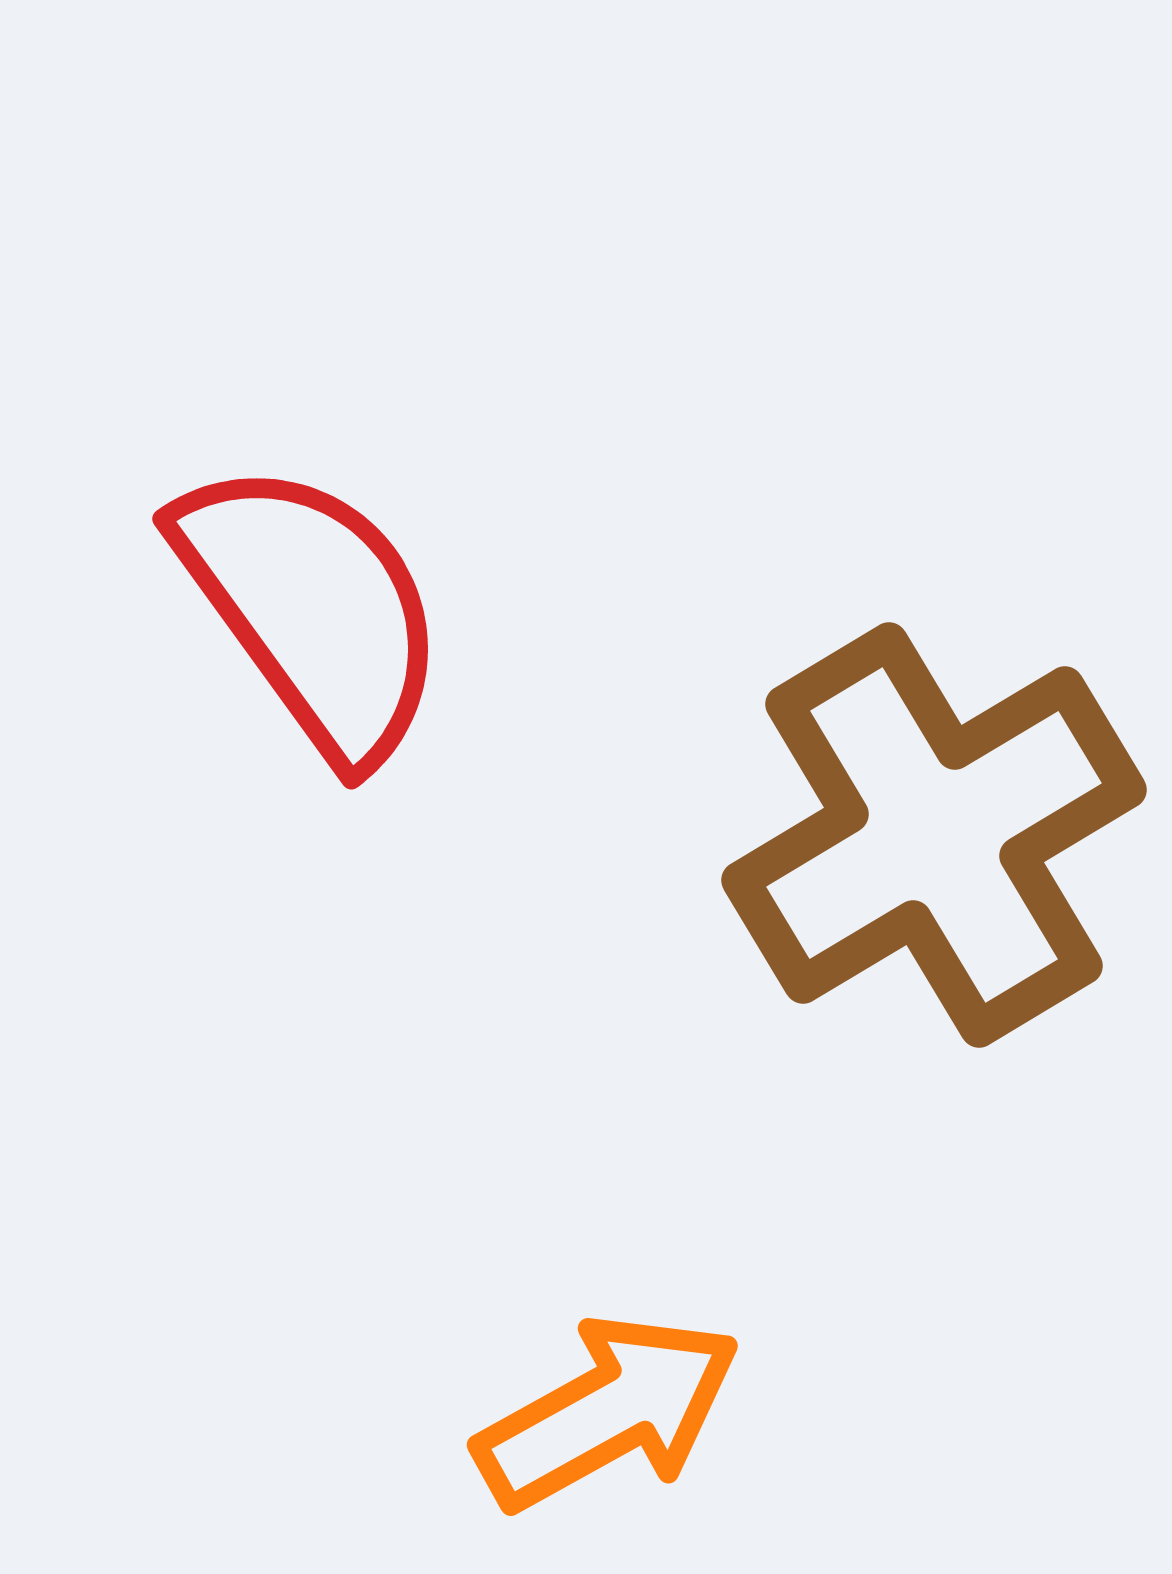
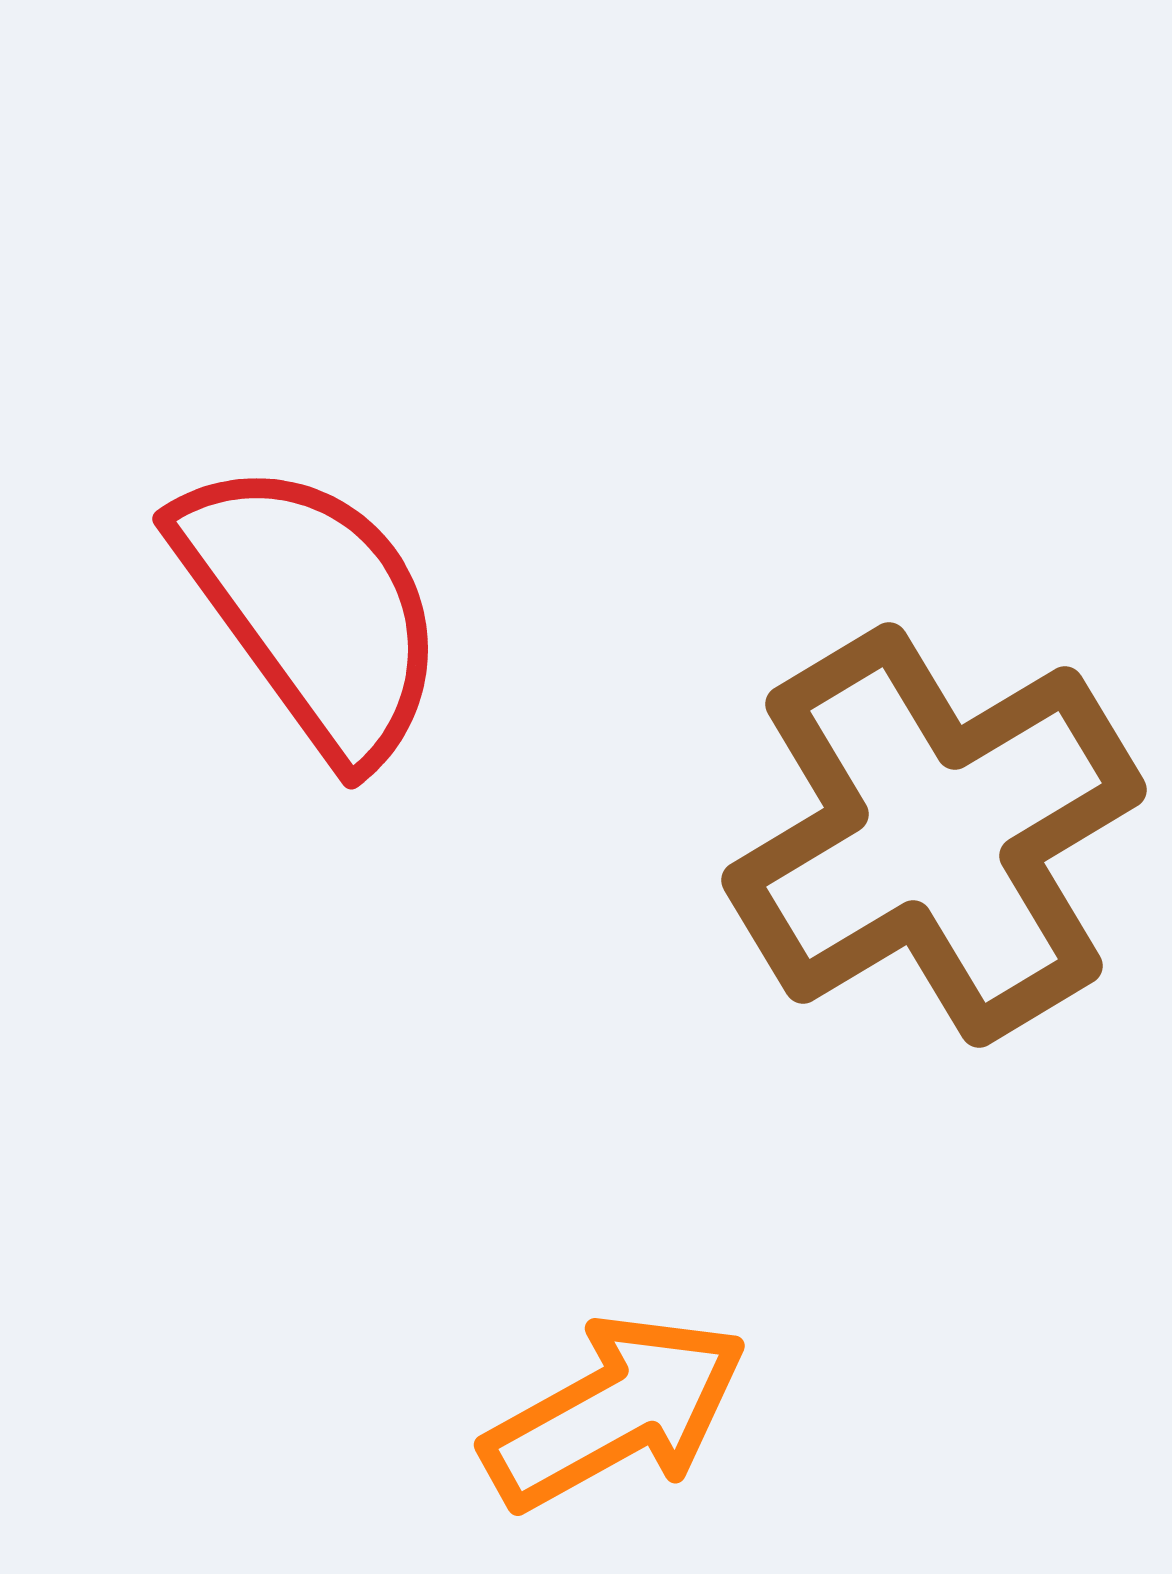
orange arrow: moved 7 px right
